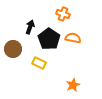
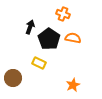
brown circle: moved 29 px down
